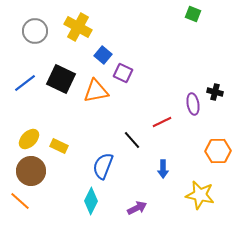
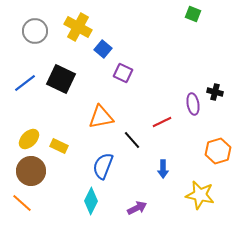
blue square: moved 6 px up
orange triangle: moved 5 px right, 26 px down
orange hexagon: rotated 15 degrees counterclockwise
orange line: moved 2 px right, 2 px down
